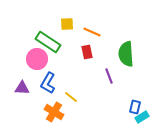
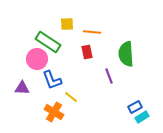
orange line: rotated 18 degrees counterclockwise
blue L-shape: moved 4 px right, 3 px up; rotated 50 degrees counterclockwise
blue rectangle: rotated 48 degrees clockwise
